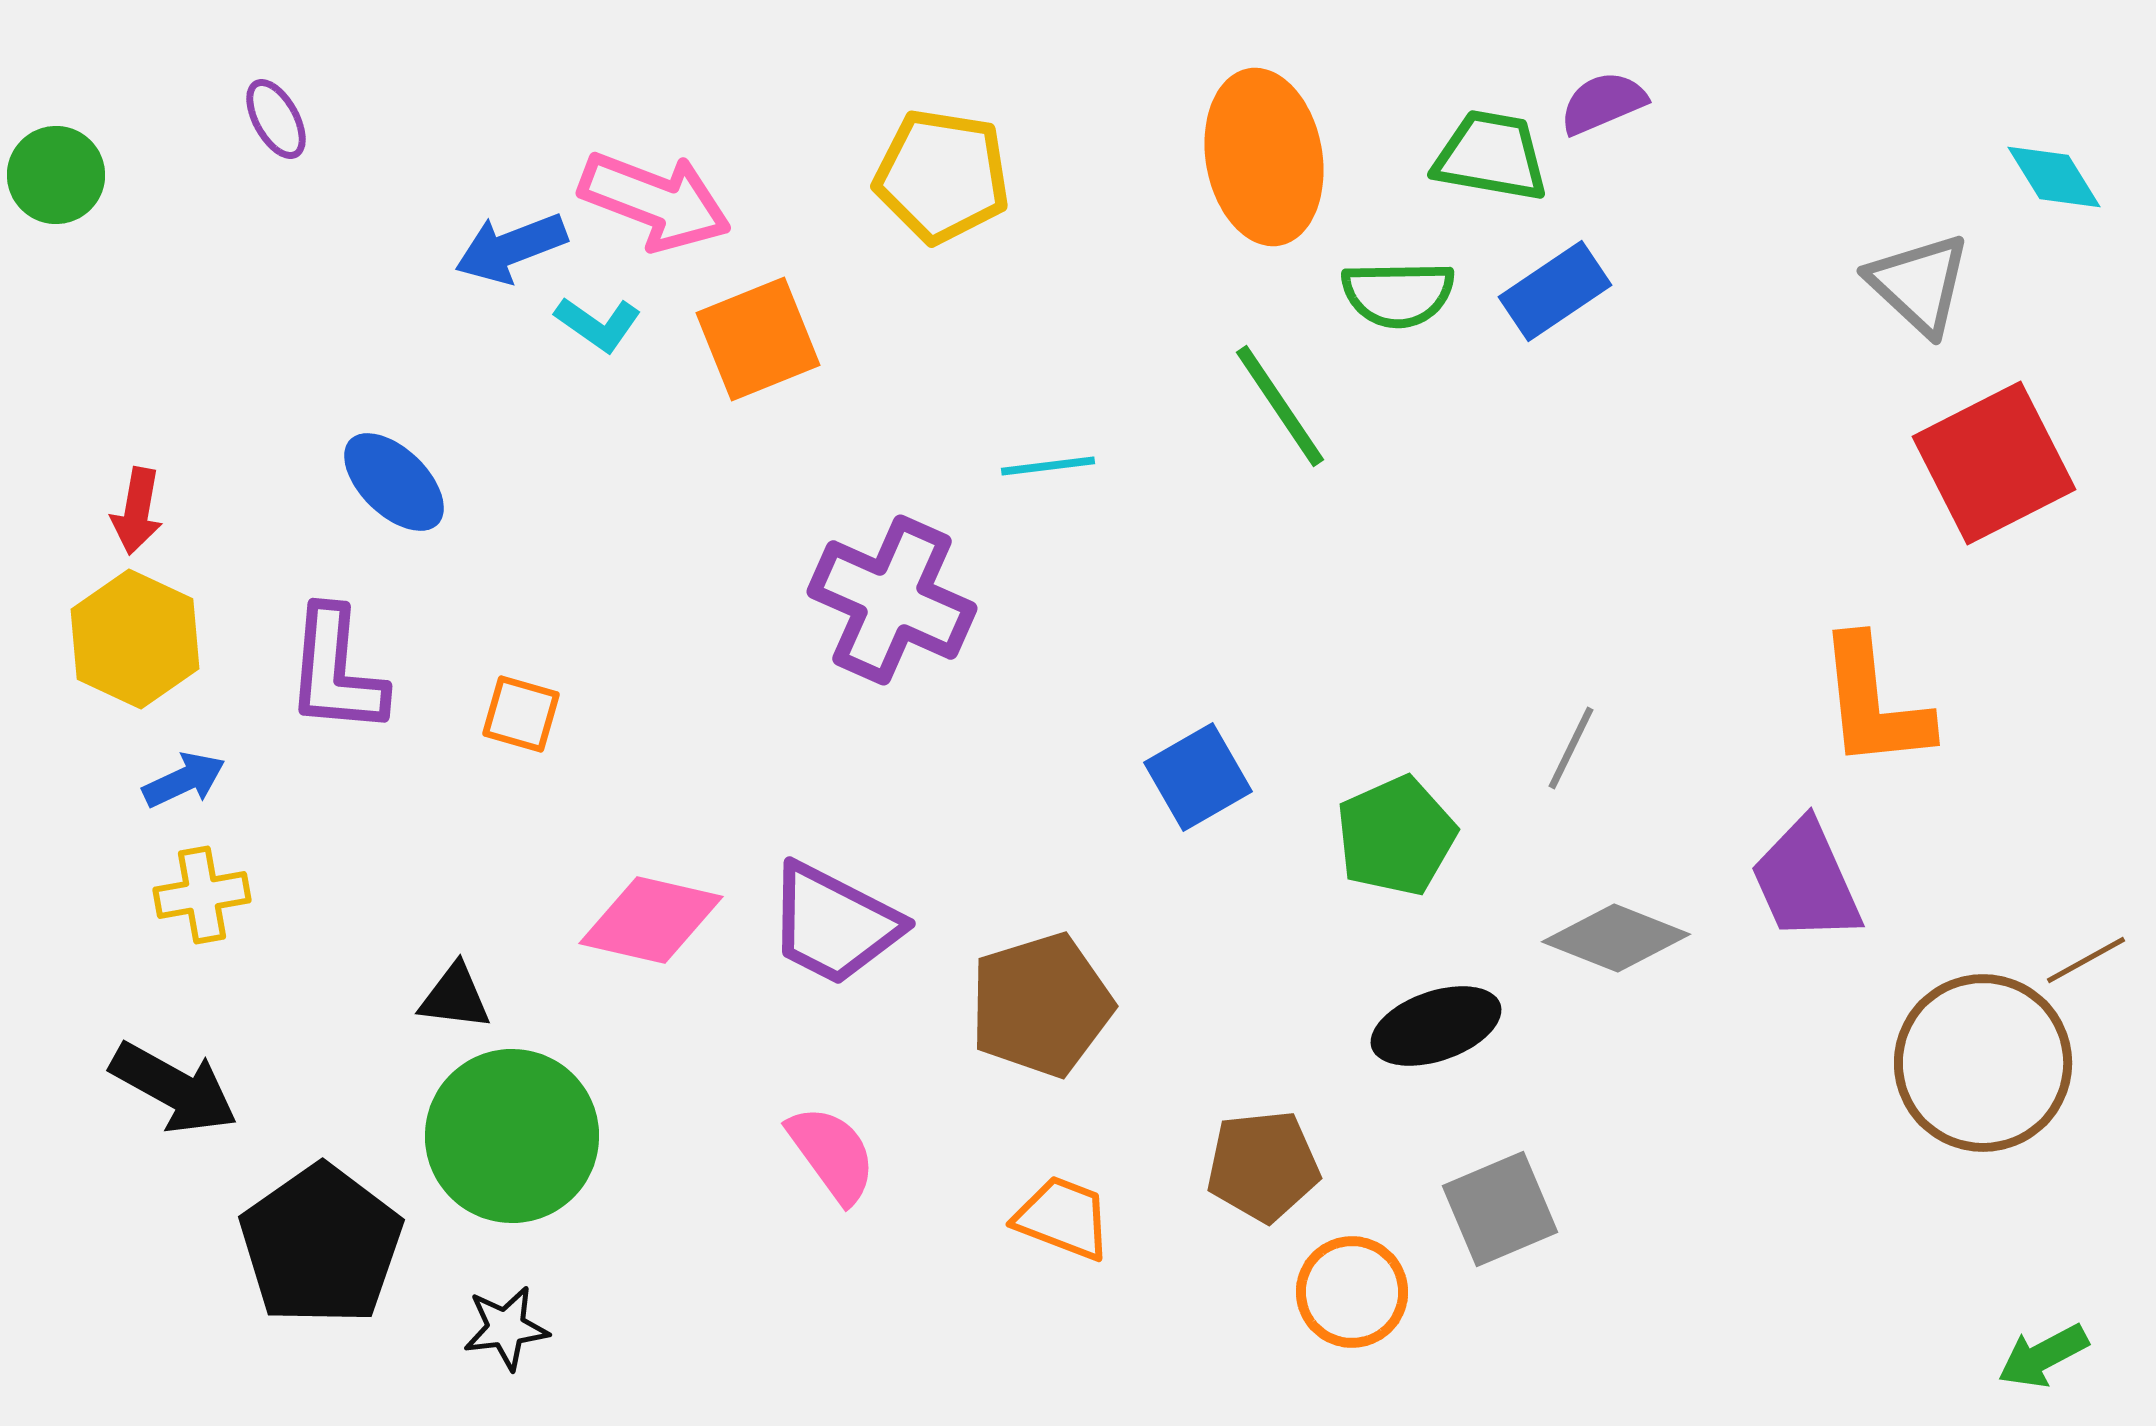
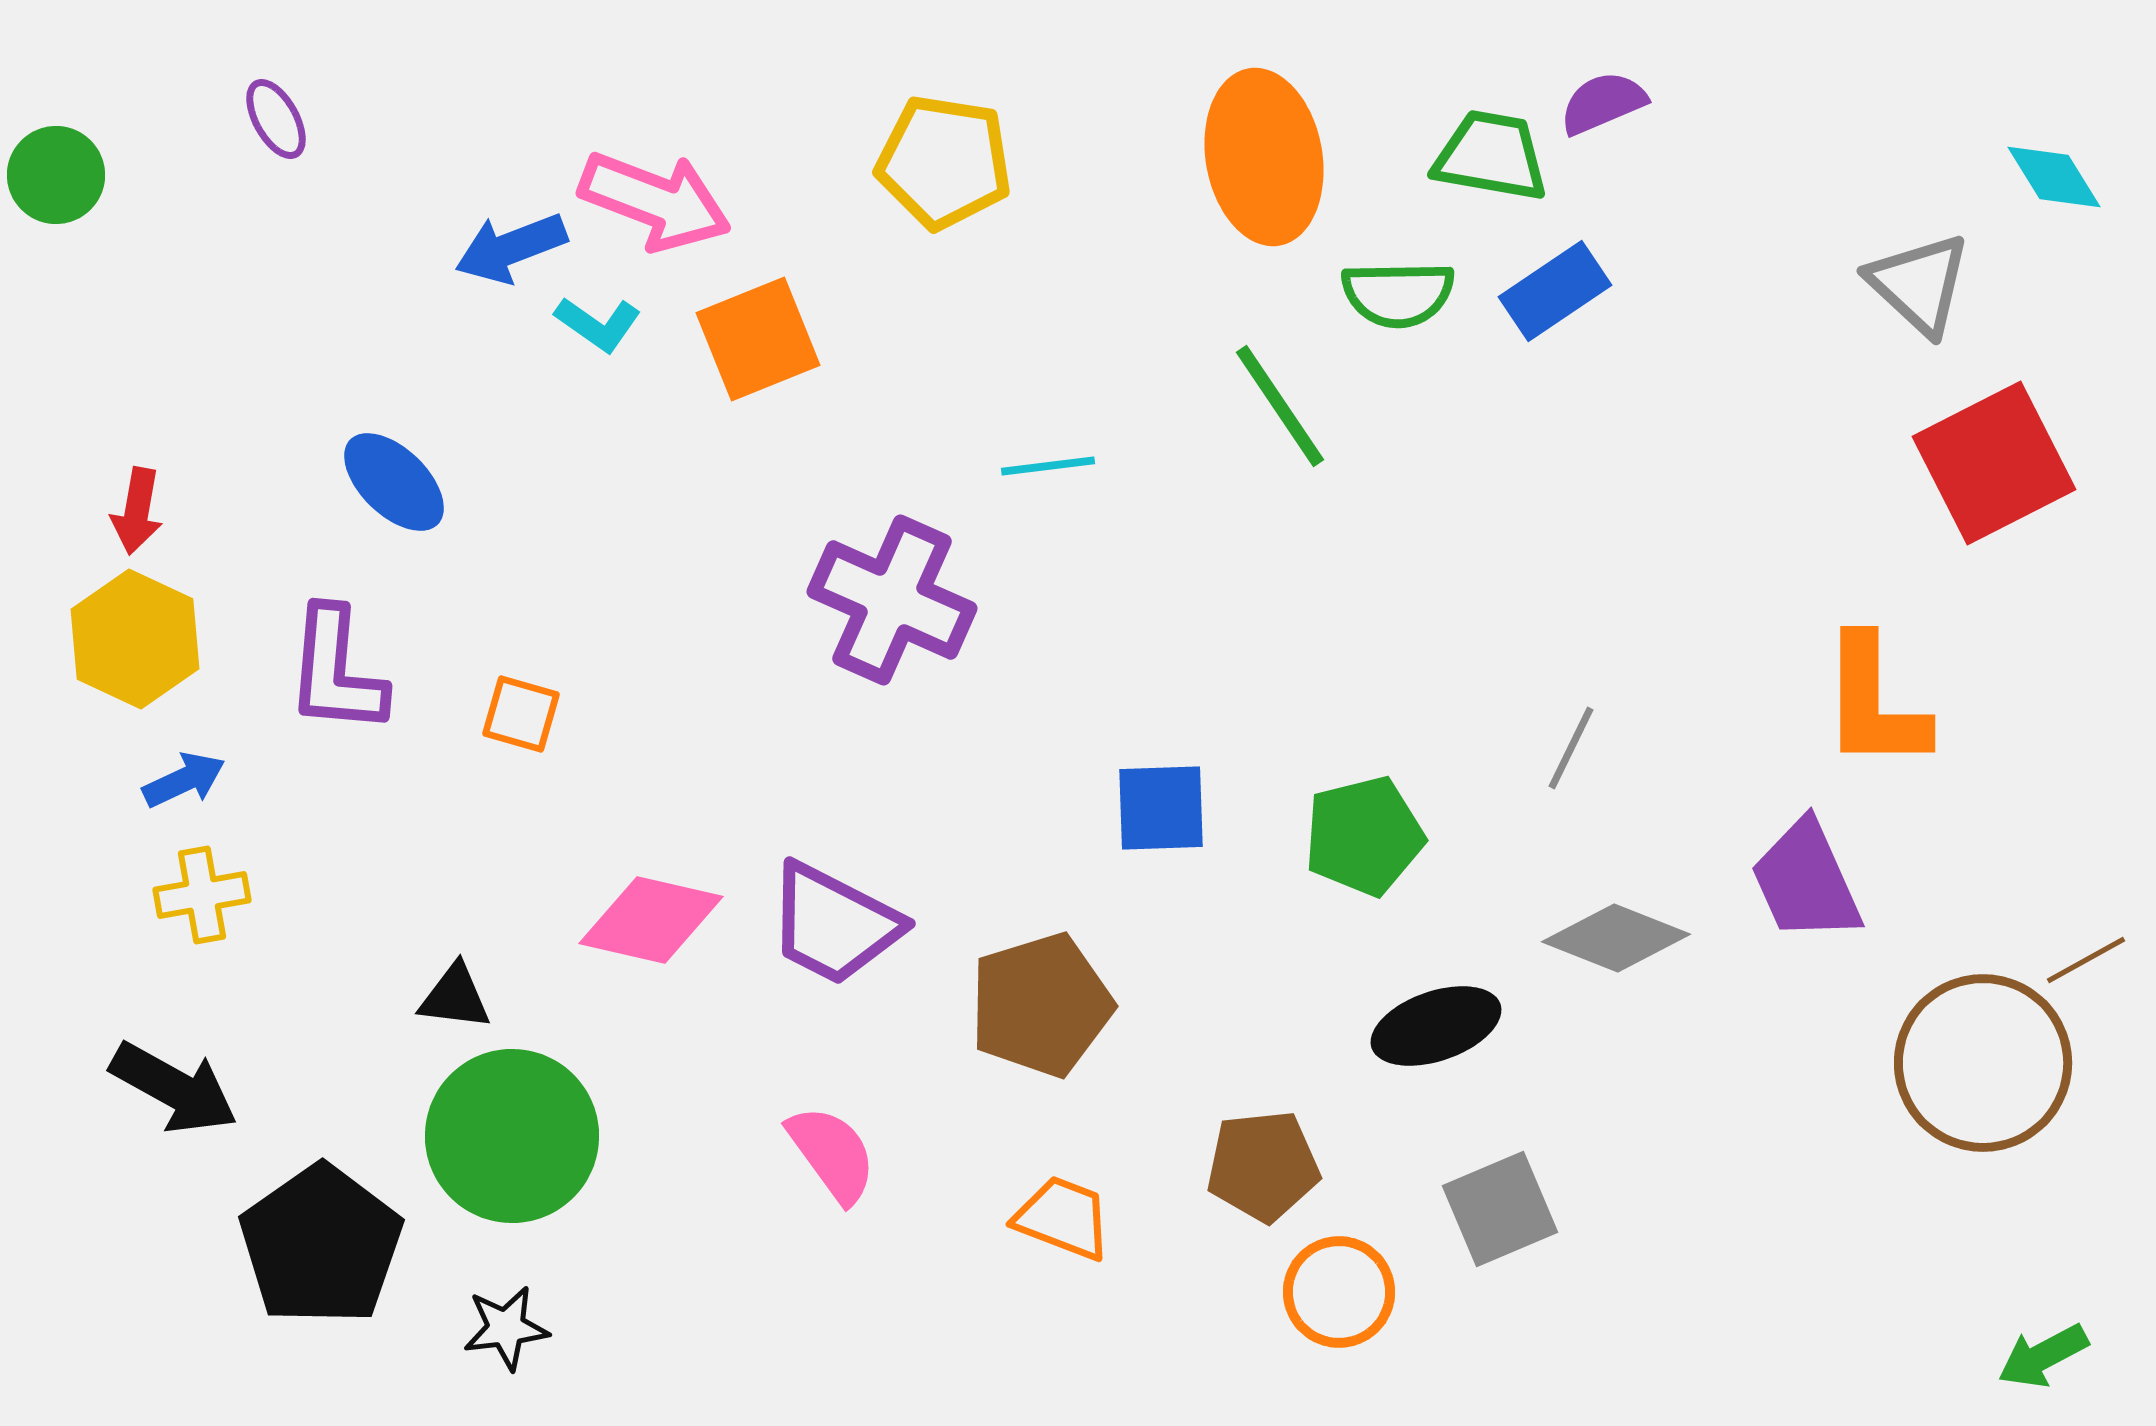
yellow pentagon at (942, 176): moved 2 px right, 14 px up
orange L-shape at (1874, 703): rotated 6 degrees clockwise
blue square at (1198, 777): moved 37 px left, 31 px down; rotated 28 degrees clockwise
green pentagon at (1396, 836): moved 32 px left; rotated 10 degrees clockwise
orange circle at (1352, 1292): moved 13 px left
